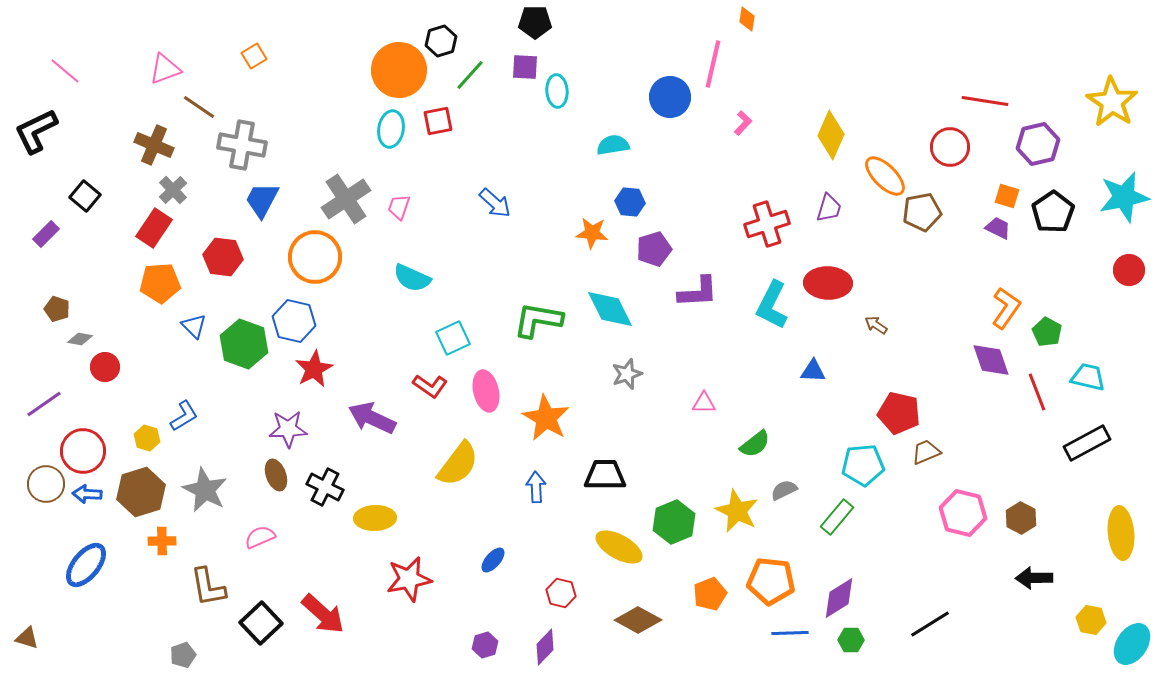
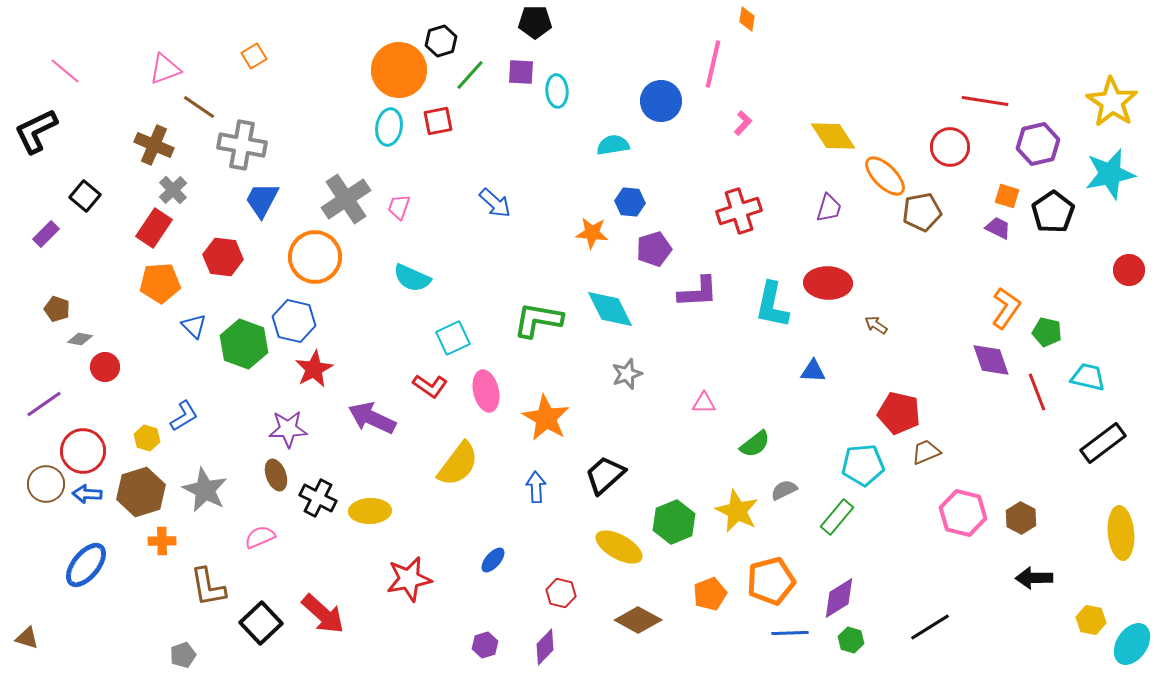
purple square at (525, 67): moved 4 px left, 5 px down
blue circle at (670, 97): moved 9 px left, 4 px down
cyan ellipse at (391, 129): moved 2 px left, 2 px up
yellow diamond at (831, 135): moved 2 px right, 1 px down; rotated 57 degrees counterclockwise
cyan star at (1124, 197): moved 14 px left, 23 px up
red cross at (767, 224): moved 28 px left, 13 px up
cyan L-shape at (772, 305): rotated 15 degrees counterclockwise
green pentagon at (1047, 332): rotated 16 degrees counterclockwise
black rectangle at (1087, 443): moved 16 px right; rotated 9 degrees counterclockwise
black trapezoid at (605, 475): rotated 42 degrees counterclockwise
black cross at (325, 487): moved 7 px left, 11 px down
yellow ellipse at (375, 518): moved 5 px left, 7 px up
orange pentagon at (771, 581): rotated 21 degrees counterclockwise
black line at (930, 624): moved 3 px down
green hexagon at (851, 640): rotated 15 degrees clockwise
